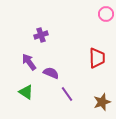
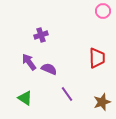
pink circle: moved 3 px left, 3 px up
purple semicircle: moved 2 px left, 4 px up
green triangle: moved 1 px left, 6 px down
